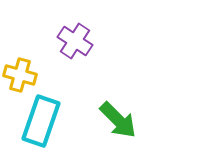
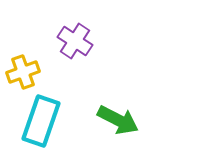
yellow cross: moved 3 px right, 3 px up; rotated 36 degrees counterclockwise
green arrow: rotated 18 degrees counterclockwise
